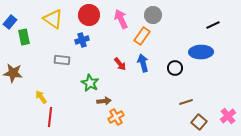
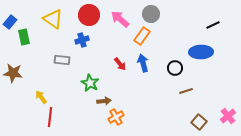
gray circle: moved 2 px left, 1 px up
pink arrow: moved 1 px left; rotated 24 degrees counterclockwise
brown line: moved 11 px up
